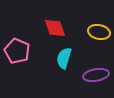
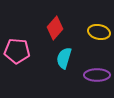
red diamond: rotated 60 degrees clockwise
pink pentagon: rotated 20 degrees counterclockwise
purple ellipse: moved 1 px right; rotated 10 degrees clockwise
